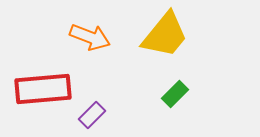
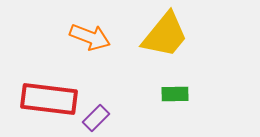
red rectangle: moved 6 px right, 10 px down; rotated 12 degrees clockwise
green rectangle: rotated 44 degrees clockwise
purple rectangle: moved 4 px right, 3 px down
